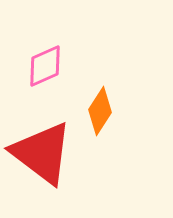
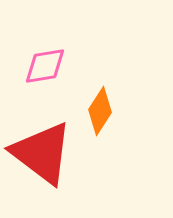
pink diamond: rotated 15 degrees clockwise
